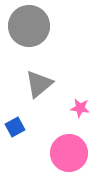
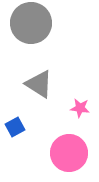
gray circle: moved 2 px right, 3 px up
gray triangle: rotated 48 degrees counterclockwise
